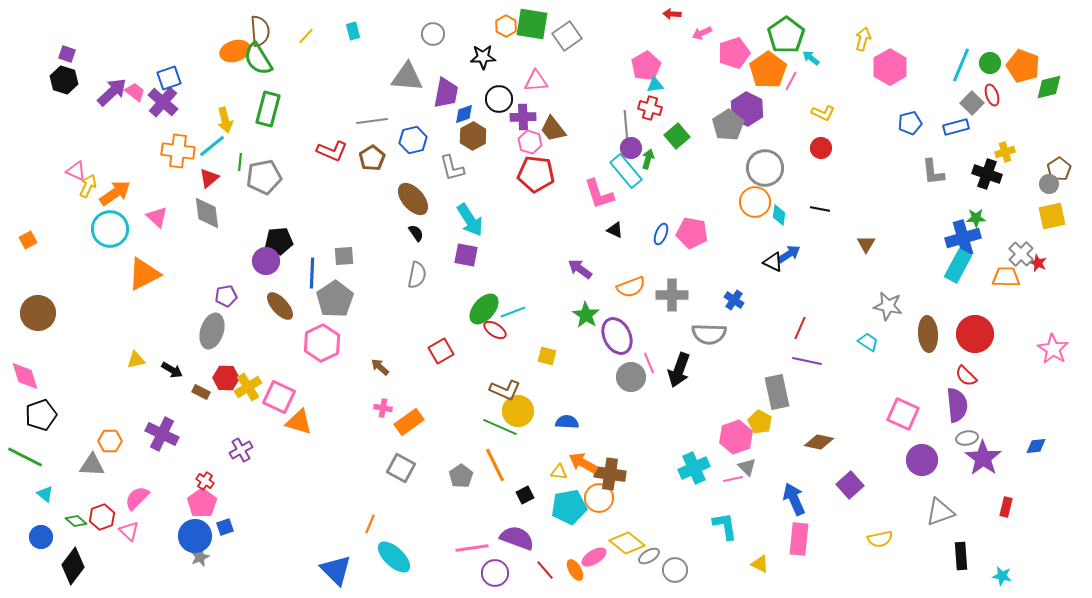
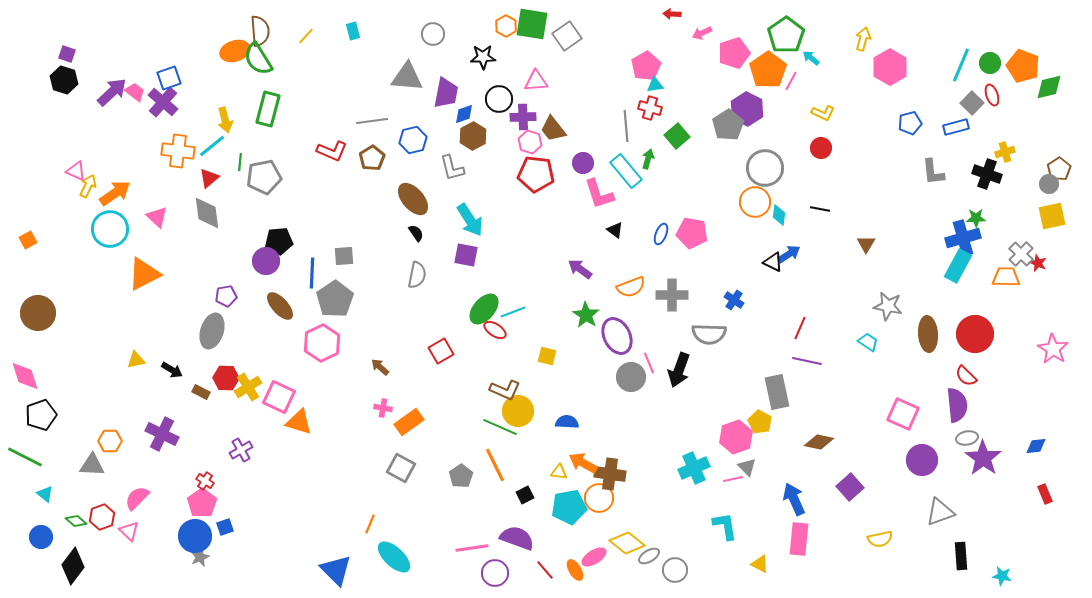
purple circle at (631, 148): moved 48 px left, 15 px down
black triangle at (615, 230): rotated 12 degrees clockwise
purple square at (850, 485): moved 2 px down
red rectangle at (1006, 507): moved 39 px right, 13 px up; rotated 36 degrees counterclockwise
